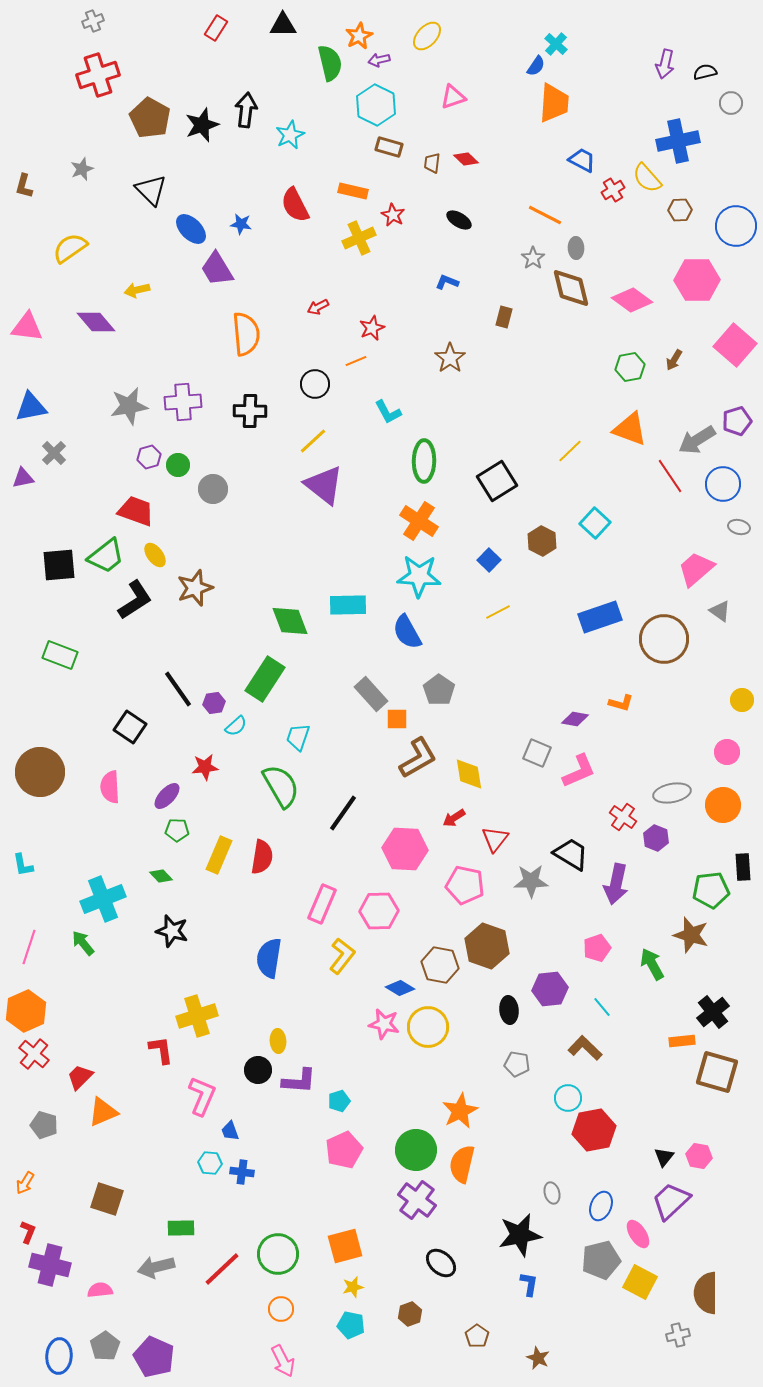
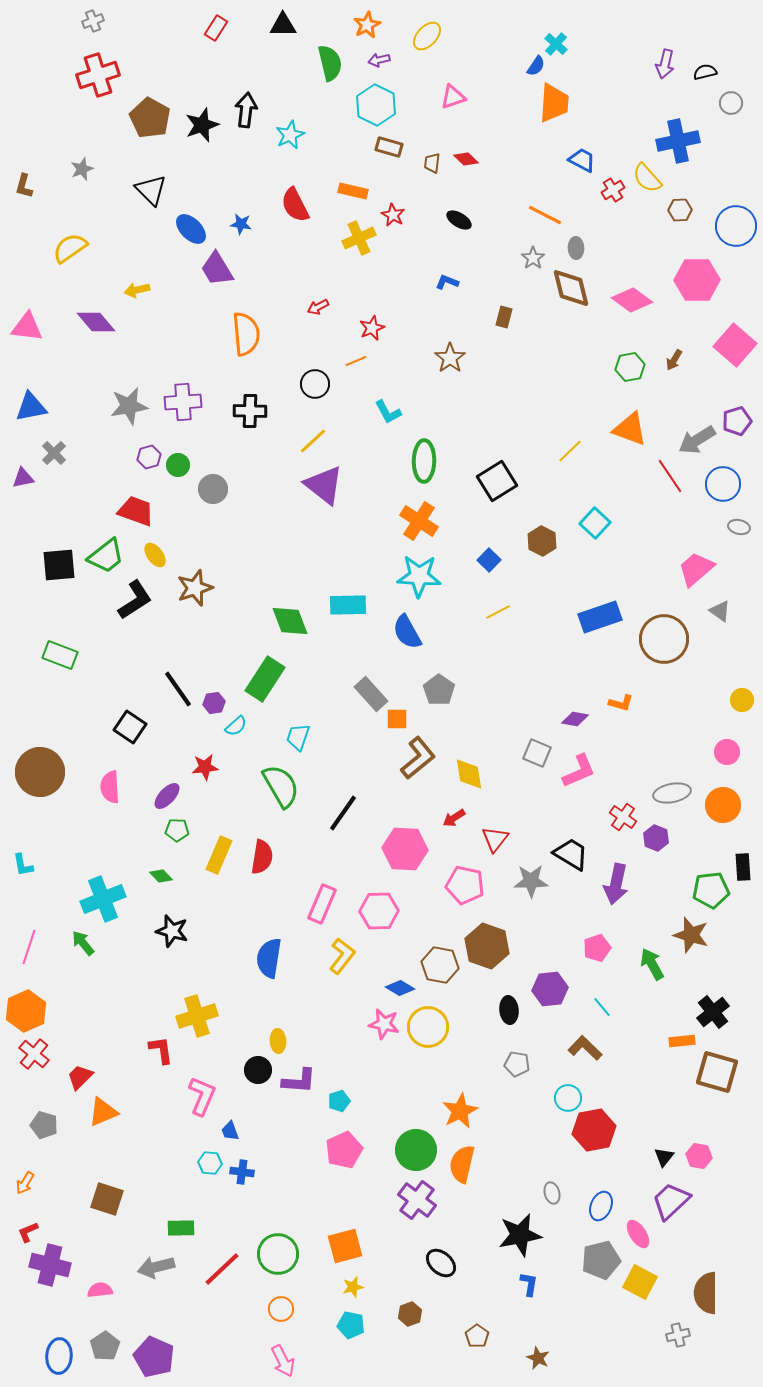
orange star at (359, 36): moved 8 px right, 11 px up
brown L-shape at (418, 758): rotated 9 degrees counterclockwise
red L-shape at (28, 1232): rotated 135 degrees counterclockwise
